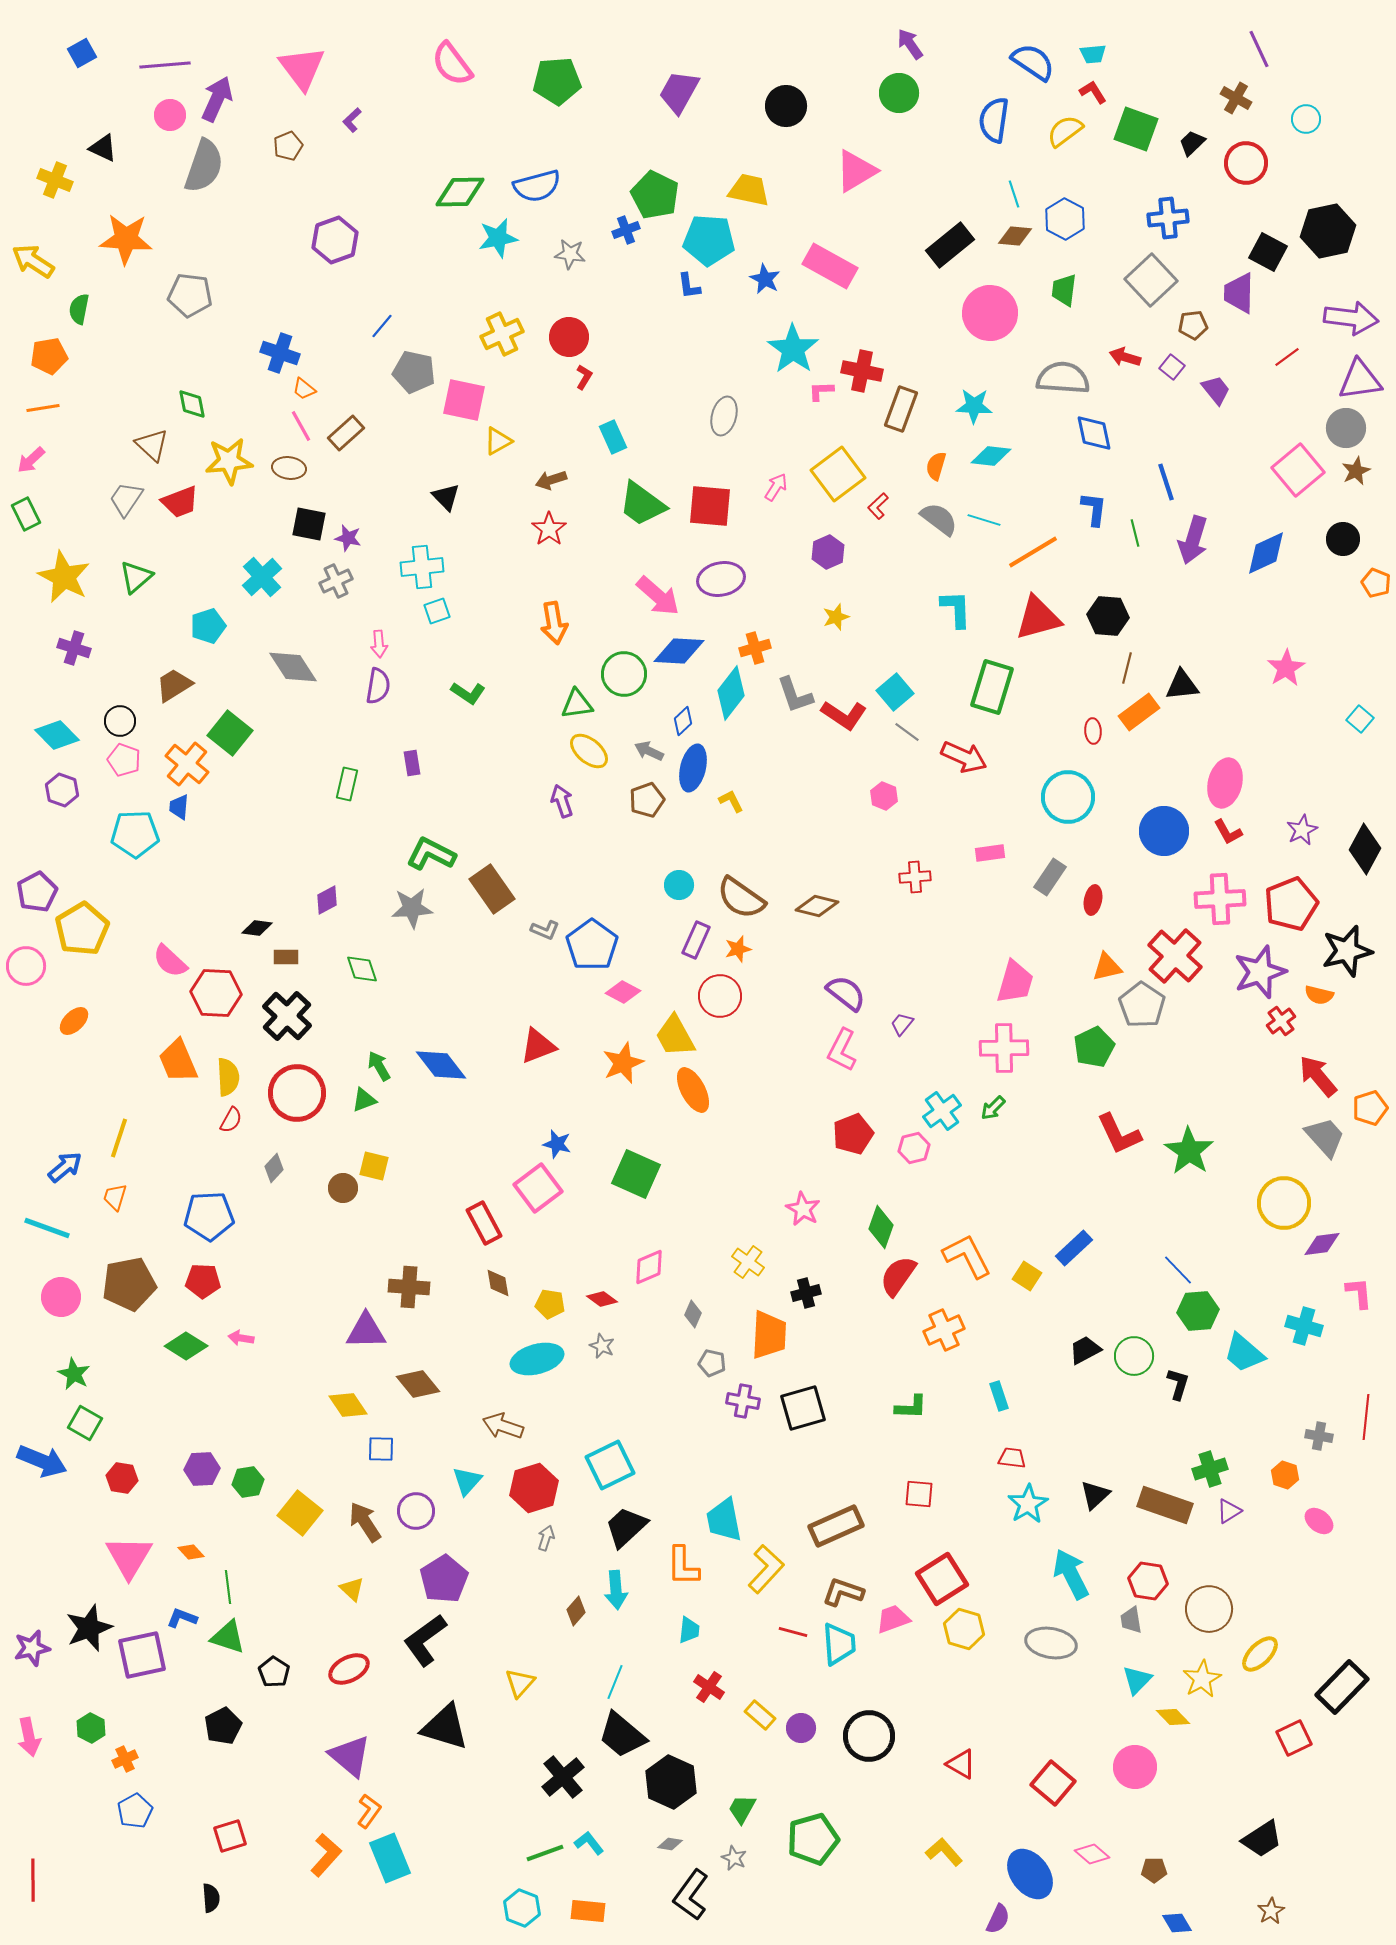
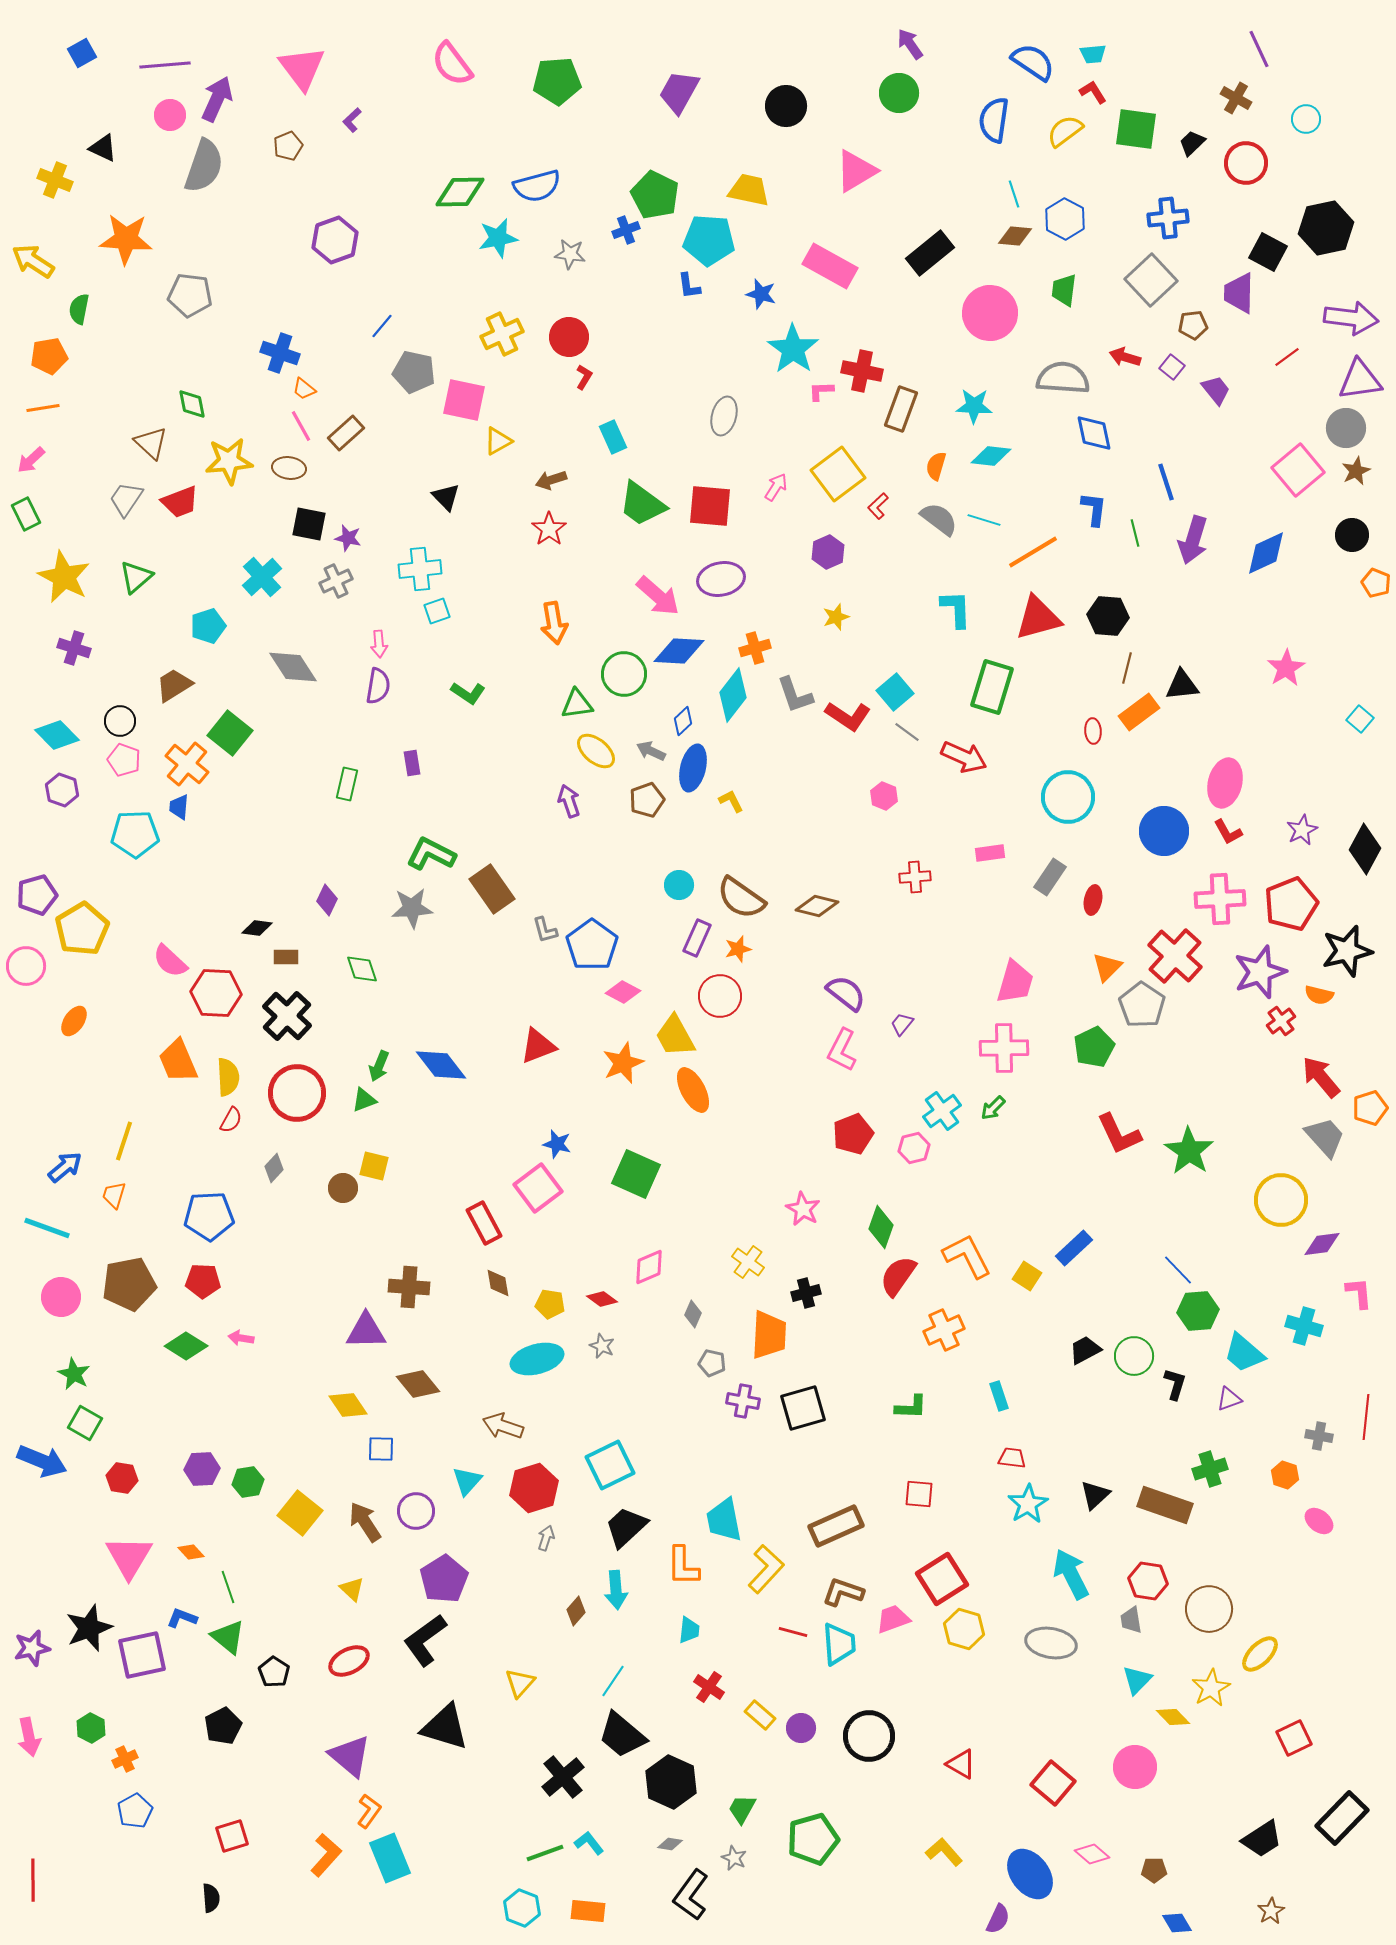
green square at (1136, 129): rotated 12 degrees counterclockwise
black hexagon at (1328, 231): moved 2 px left, 3 px up
black rectangle at (950, 245): moved 20 px left, 8 px down
blue star at (765, 279): moved 4 px left, 15 px down; rotated 12 degrees counterclockwise
brown triangle at (152, 445): moved 1 px left, 2 px up
black circle at (1343, 539): moved 9 px right, 4 px up
cyan cross at (422, 567): moved 2 px left, 2 px down
cyan diamond at (731, 693): moved 2 px right, 2 px down
red L-shape at (844, 715): moved 4 px right, 1 px down
yellow ellipse at (589, 751): moved 7 px right
gray arrow at (649, 751): moved 2 px right
purple arrow at (562, 801): moved 7 px right
purple pentagon at (37, 892): moved 3 px down; rotated 12 degrees clockwise
purple diamond at (327, 900): rotated 36 degrees counterclockwise
gray L-shape at (545, 930): rotated 52 degrees clockwise
purple rectangle at (696, 940): moved 1 px right, 2 px up
orange triangle at (1107, 967): rotated 32 degrees counterclockwise
orange ellipse at (74, 1021): rotated 12 degrees counterclockwise
green arrow at (379, 1066): rotated 128 degrees counterclockwise
red arrow at (1318, 1076): moved 3 px right, 1 px down
yellow line at (119, 1138): moved 5 px right, 3 px down
orange trapezoid at (115, 1197): moved 1 px left, 2 px up
yellow circle at (1284, 1203): moved 3 px left, 3 px up
black L-shape at (1178, 1384): moved 3 px left
purple triangle at (1229, 1511): moved 112 px up; rotated 12 degrees clockwise
green line at (228, 1587): rotated 12 degrees counterclockwise
green triangle at (228, 1637): rotated 21 degrees clockwise
red ellipse at (349, 1669): moved 8 px up
yellow star at (1202, 1679): moved 9 px right, 9 px down
cyan line at (615, 1682): moved 2 px left, 1 px up; rotated 12 degrees clockwise
black rectangle at (1342, 1687): moved 131 px down
red square at (230, 1836): moved 2 px right
